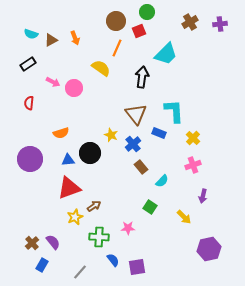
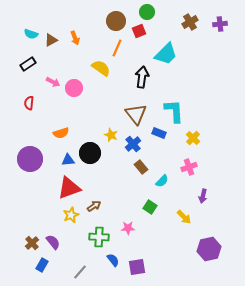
pink cross at (193, 165): moved 4 px left, 2 px down
yellow star at (75, 217): moved 4 px left, 2 px up
